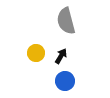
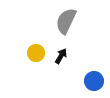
gray semicircle: rotated 40 degrees clockwise
blue circle: moved 29 px right
